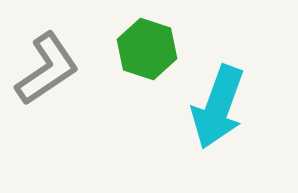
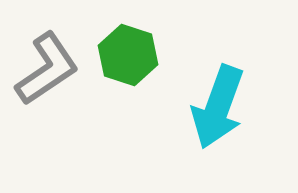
green hexagon: moved 19 px left, 6 px down
